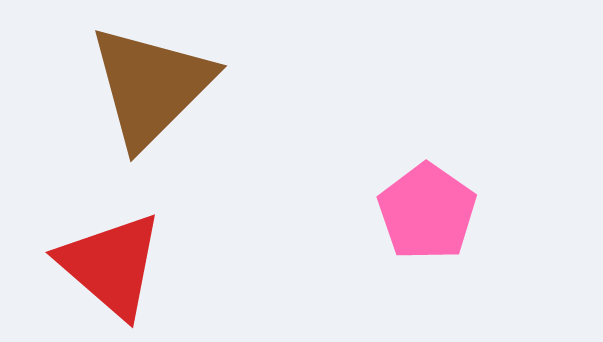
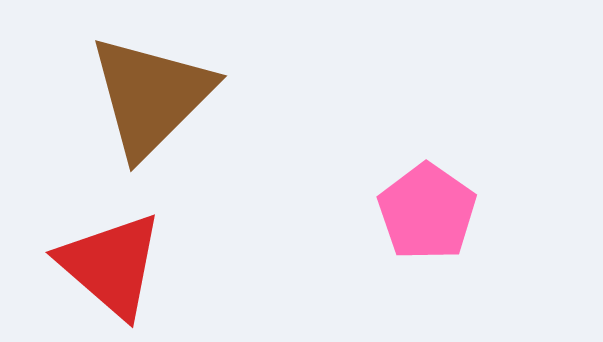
brown triangle: moved 10 px down
